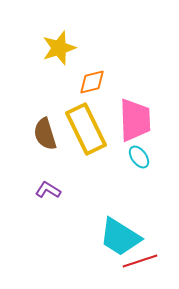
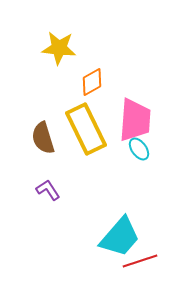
yellow star: rotated 24 degrees clockwise
orange diamond: rotated 16 degrees counterclockwise
pink trapezoid: rotated 6 degrees clockwise
brown semicircle: moved 2 px left, 4 px down
cyan ellipse: moved 8 px up
purple L-shape: rotated 25 degrees clockwise
cyan trapezoid: rotated 81 degrees counterclockwise
